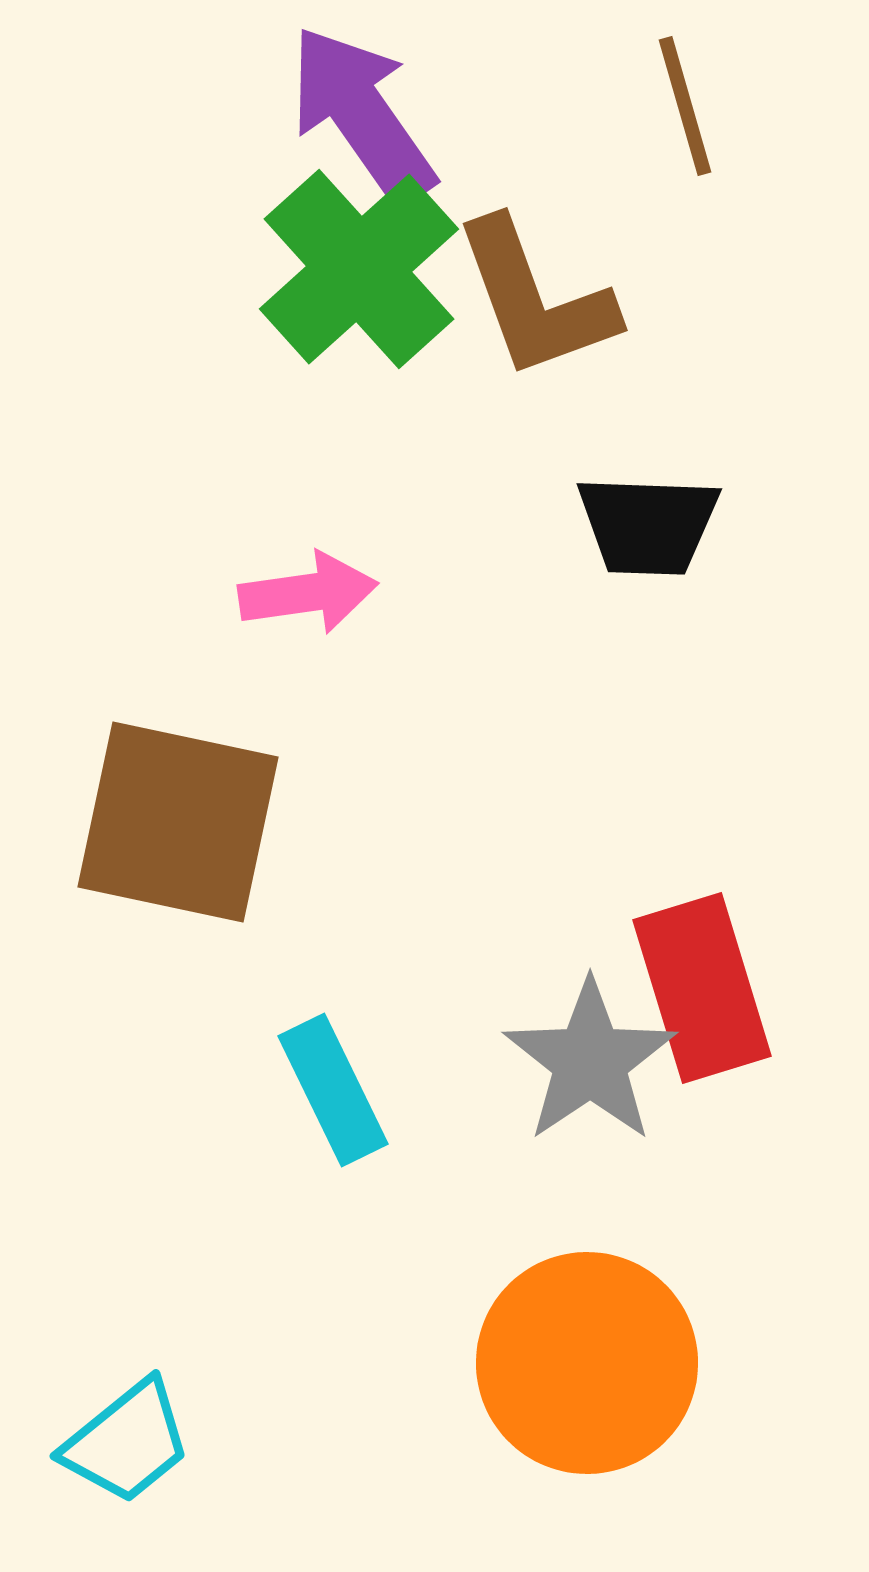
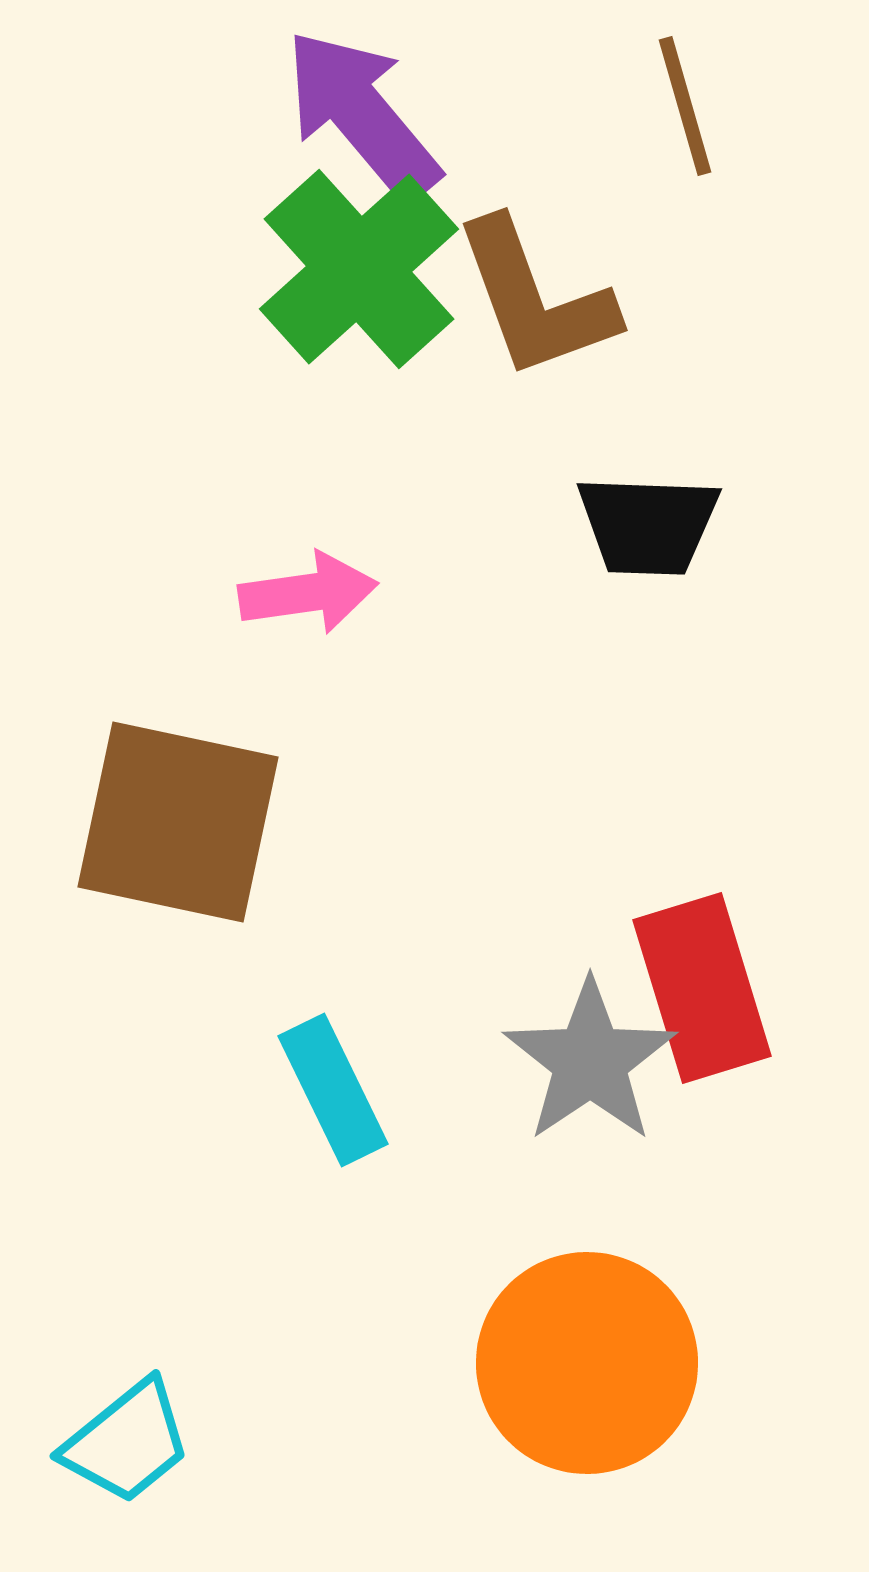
purple arrow: rotated 5 degrees counterclockwise
